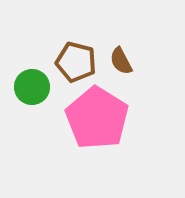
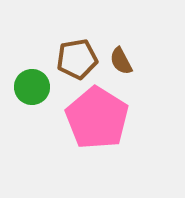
brown pentagon: moved 1 px right, 3 px up; rotated 24 degrees counterclockwise
